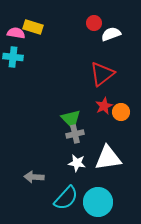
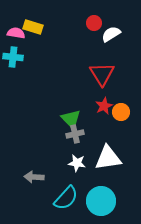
white semicircle: rotated 12 degrees counterclockwise
red triangle: rotated 24 degrees counterclockwise
cyan circle: moved 3 px right, 1 px up
